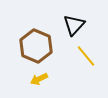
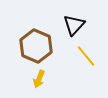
yellow arrow: rotated 42 degrees counterclockwise
